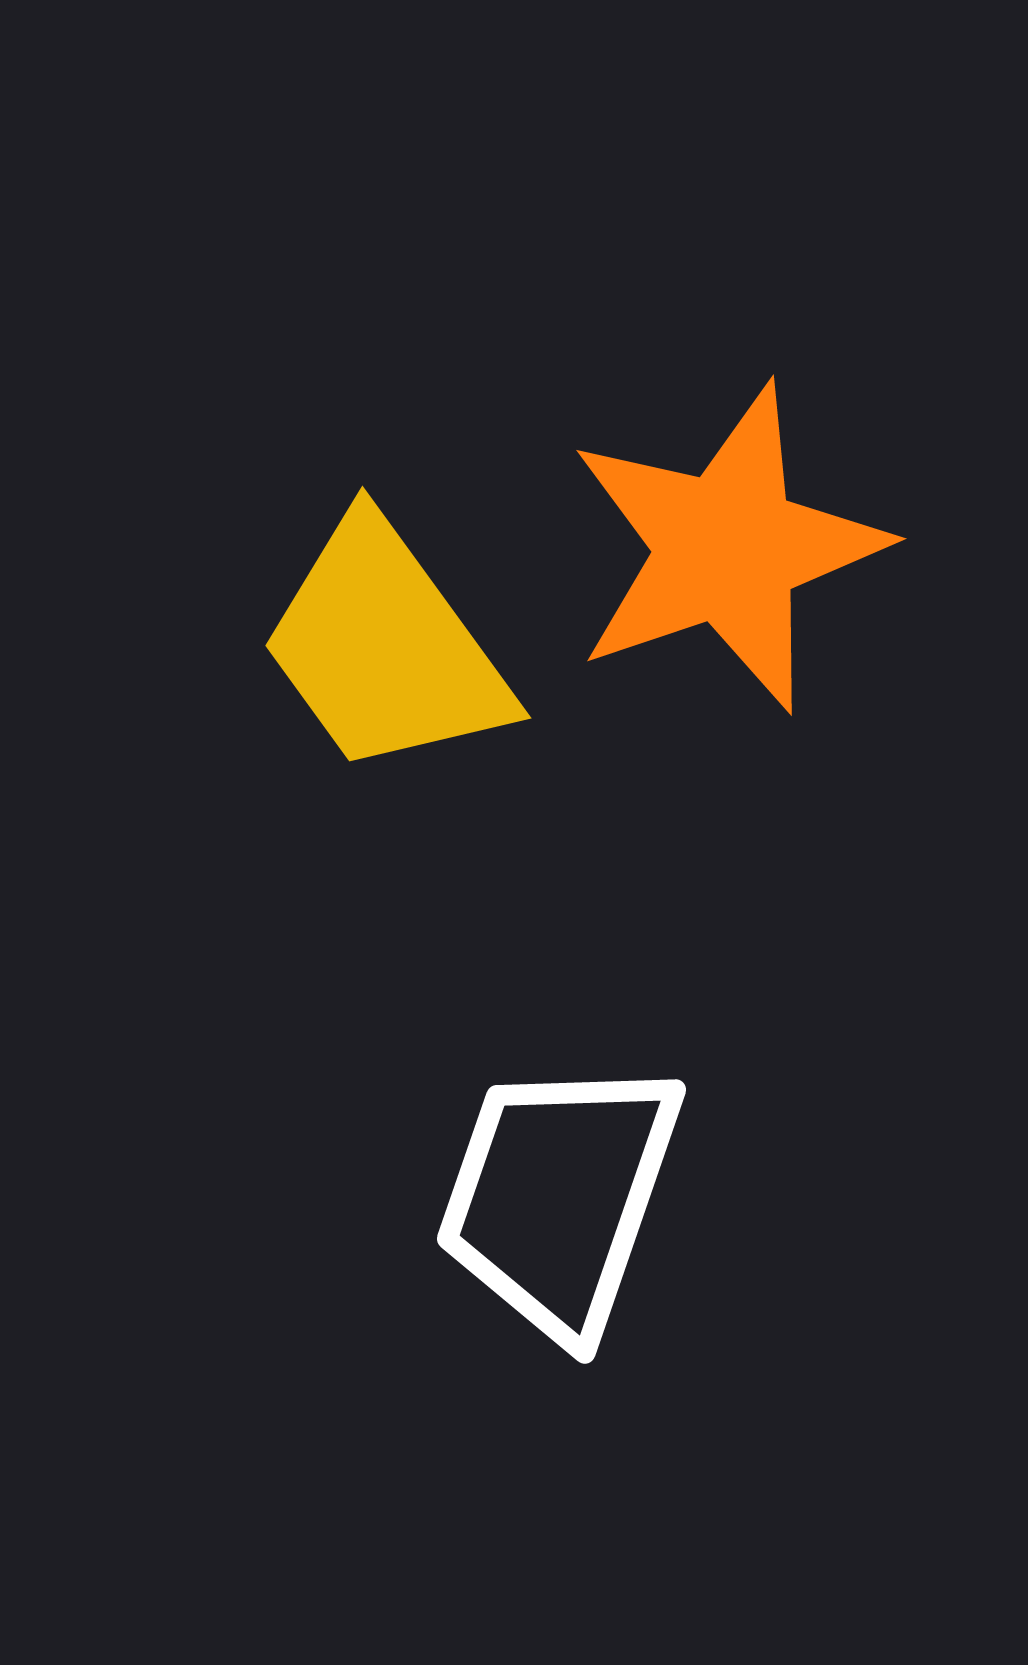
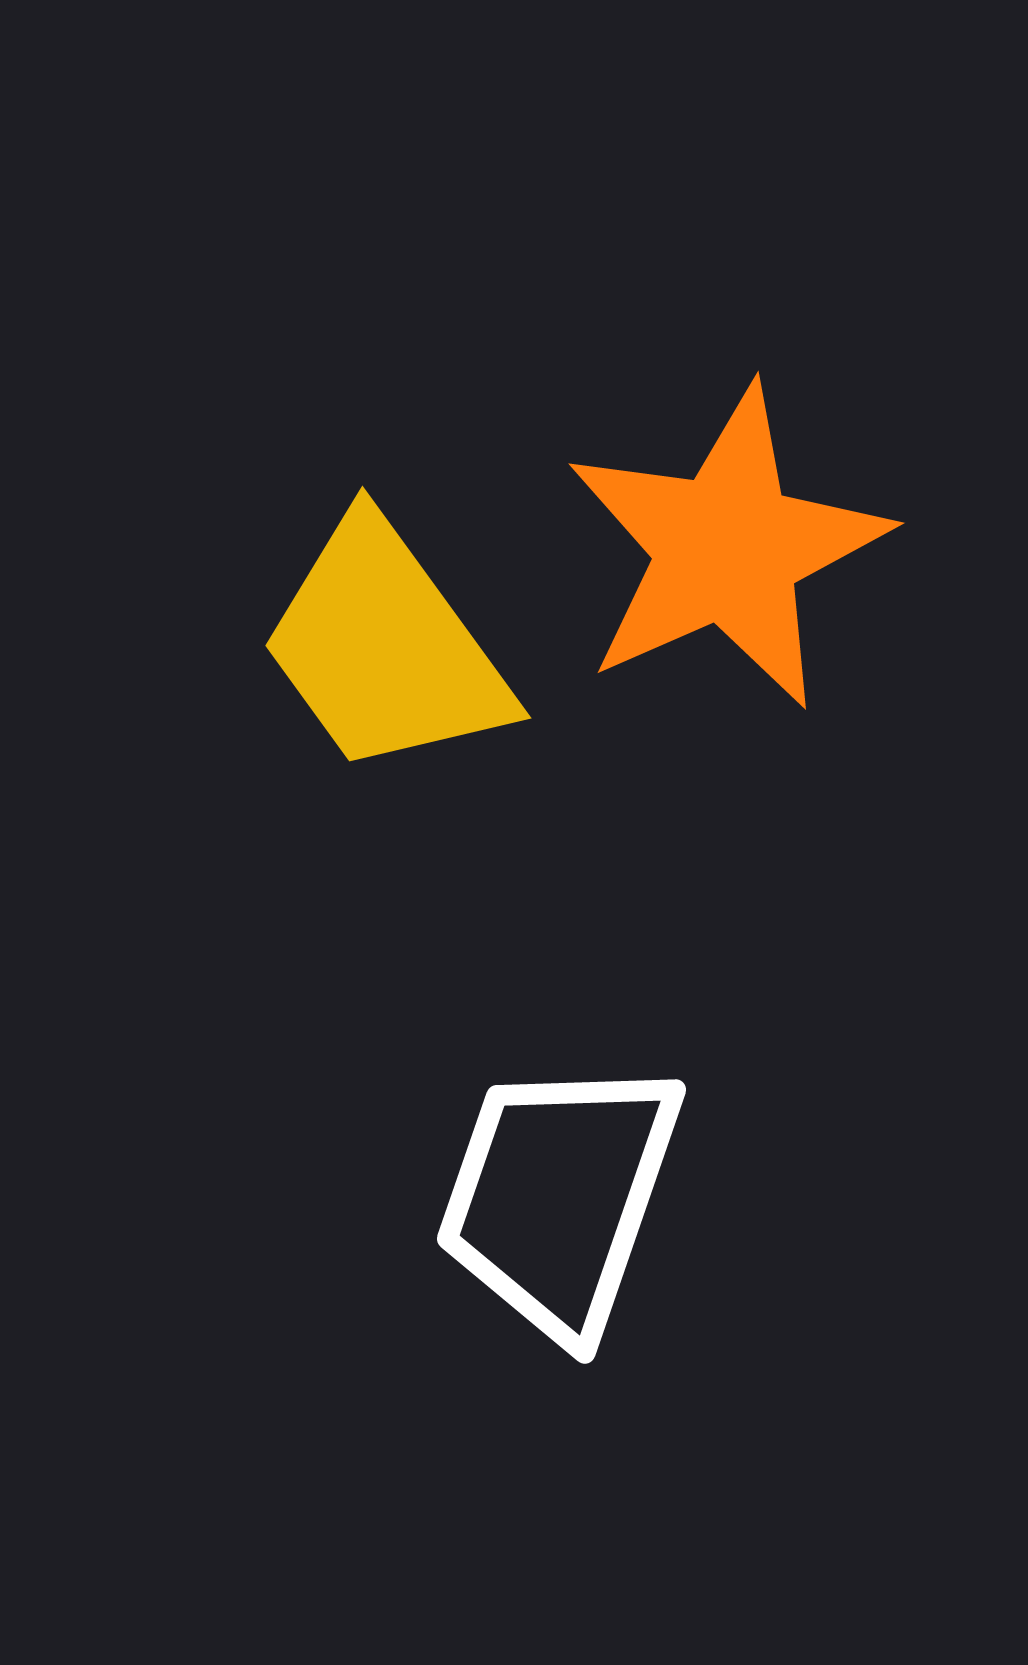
orange star: rotated 5 degrees counterclockwise
